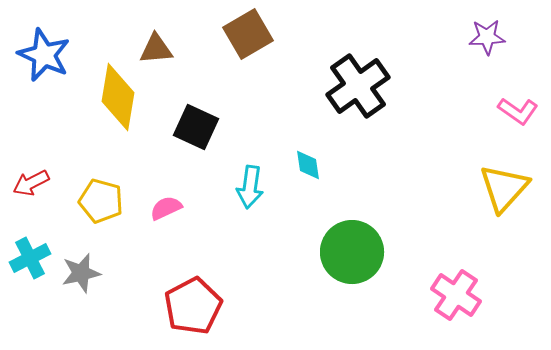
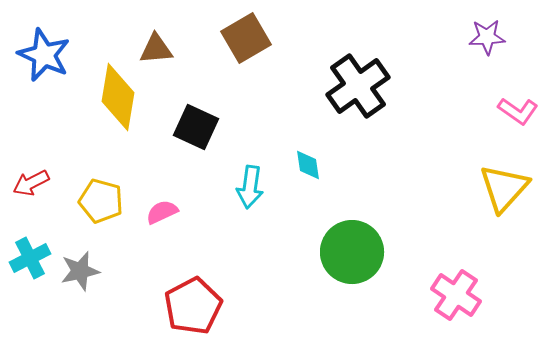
brown square: moved 2 px left, 4 px down
pink semicircle: moved 4 px left, 4 px down
gray star: moved 1 px left, 2 px up
